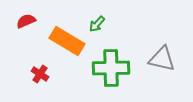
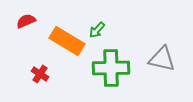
green arrow: moved 6 px down
